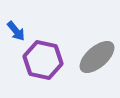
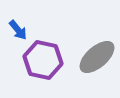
blue arrow: moved 2 px right, 1 px up
